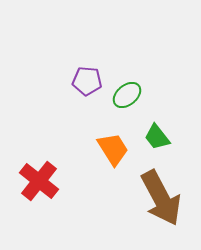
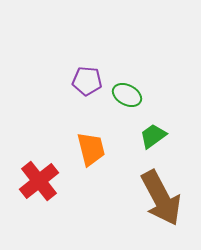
green ellipse: rotated 68 degrees clockwise
green trapezoid: moved 4 px left, 1 px up; rotated 92 degrees clockwise
orange trapezoid: moved 22 px left; rotated 18 degrees clockwise
red cross: rotated 12 degrees clockwise
